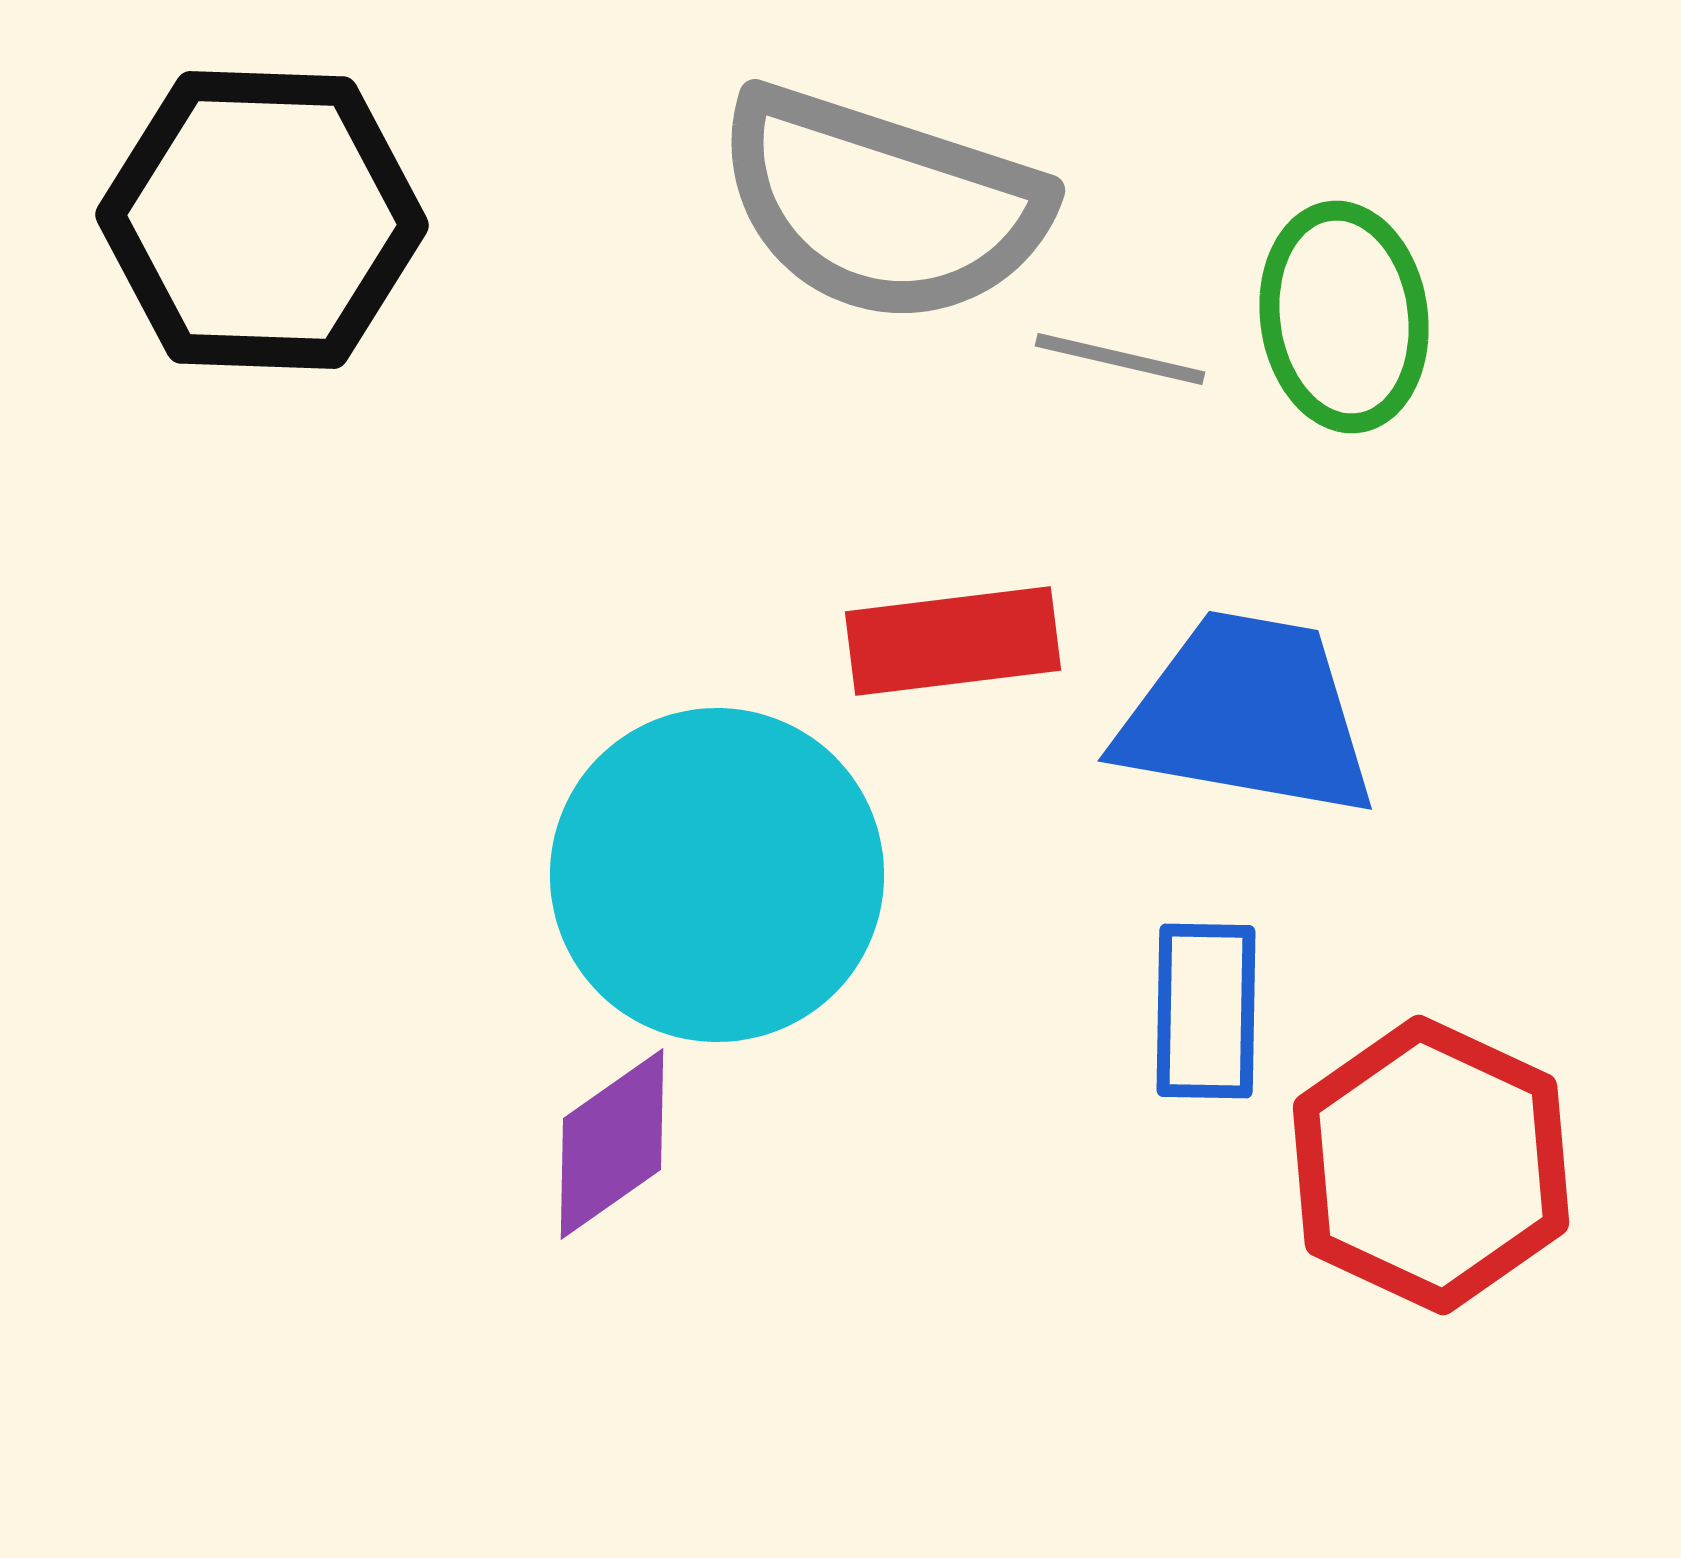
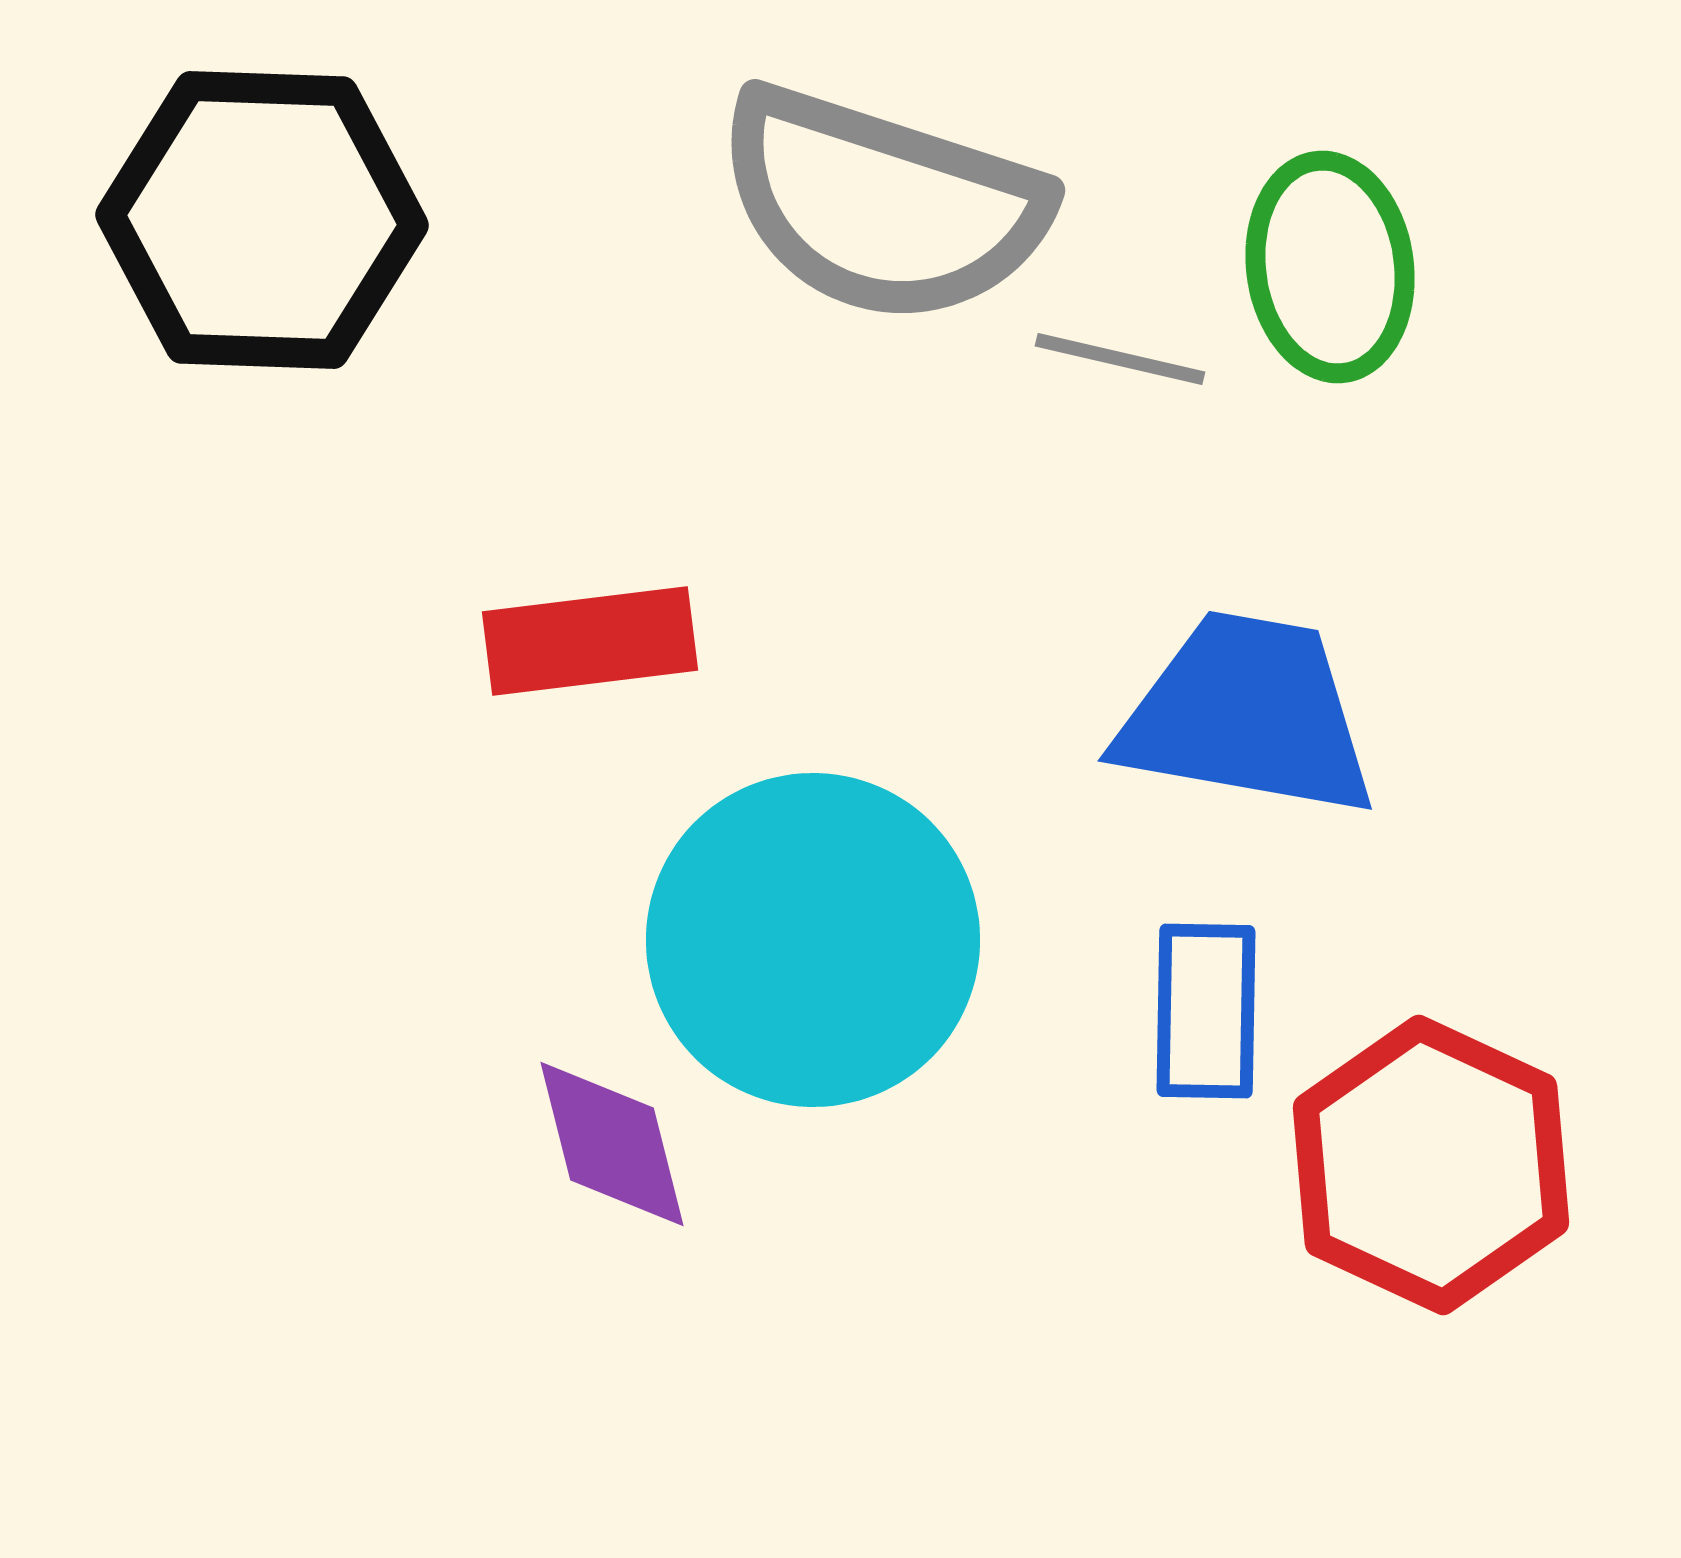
green ellipse: moved 14 px left, 50 px up
red rectangle: moved 363 px left
cyan circle: moved 96 px right, 65 px down
purple diamond: rotated 69 degrees counterclockwise
